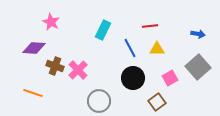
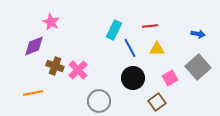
cyan rectangle: moved 11 px right
purple diamond: moved 2 px up; rotated 25 degrees counterclockwise
orange line: rotated 30 degrees counterclockwise
